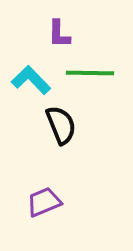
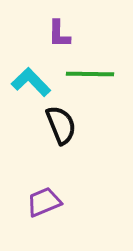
green line: moved 1 px down
cyan L-shape: moved 2 px down
